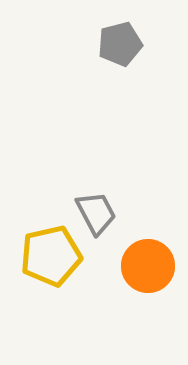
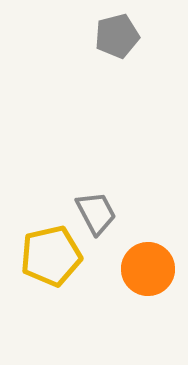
gray pentagon: moved 3 px left, 8 px up
orange circle: moved 3 px down
